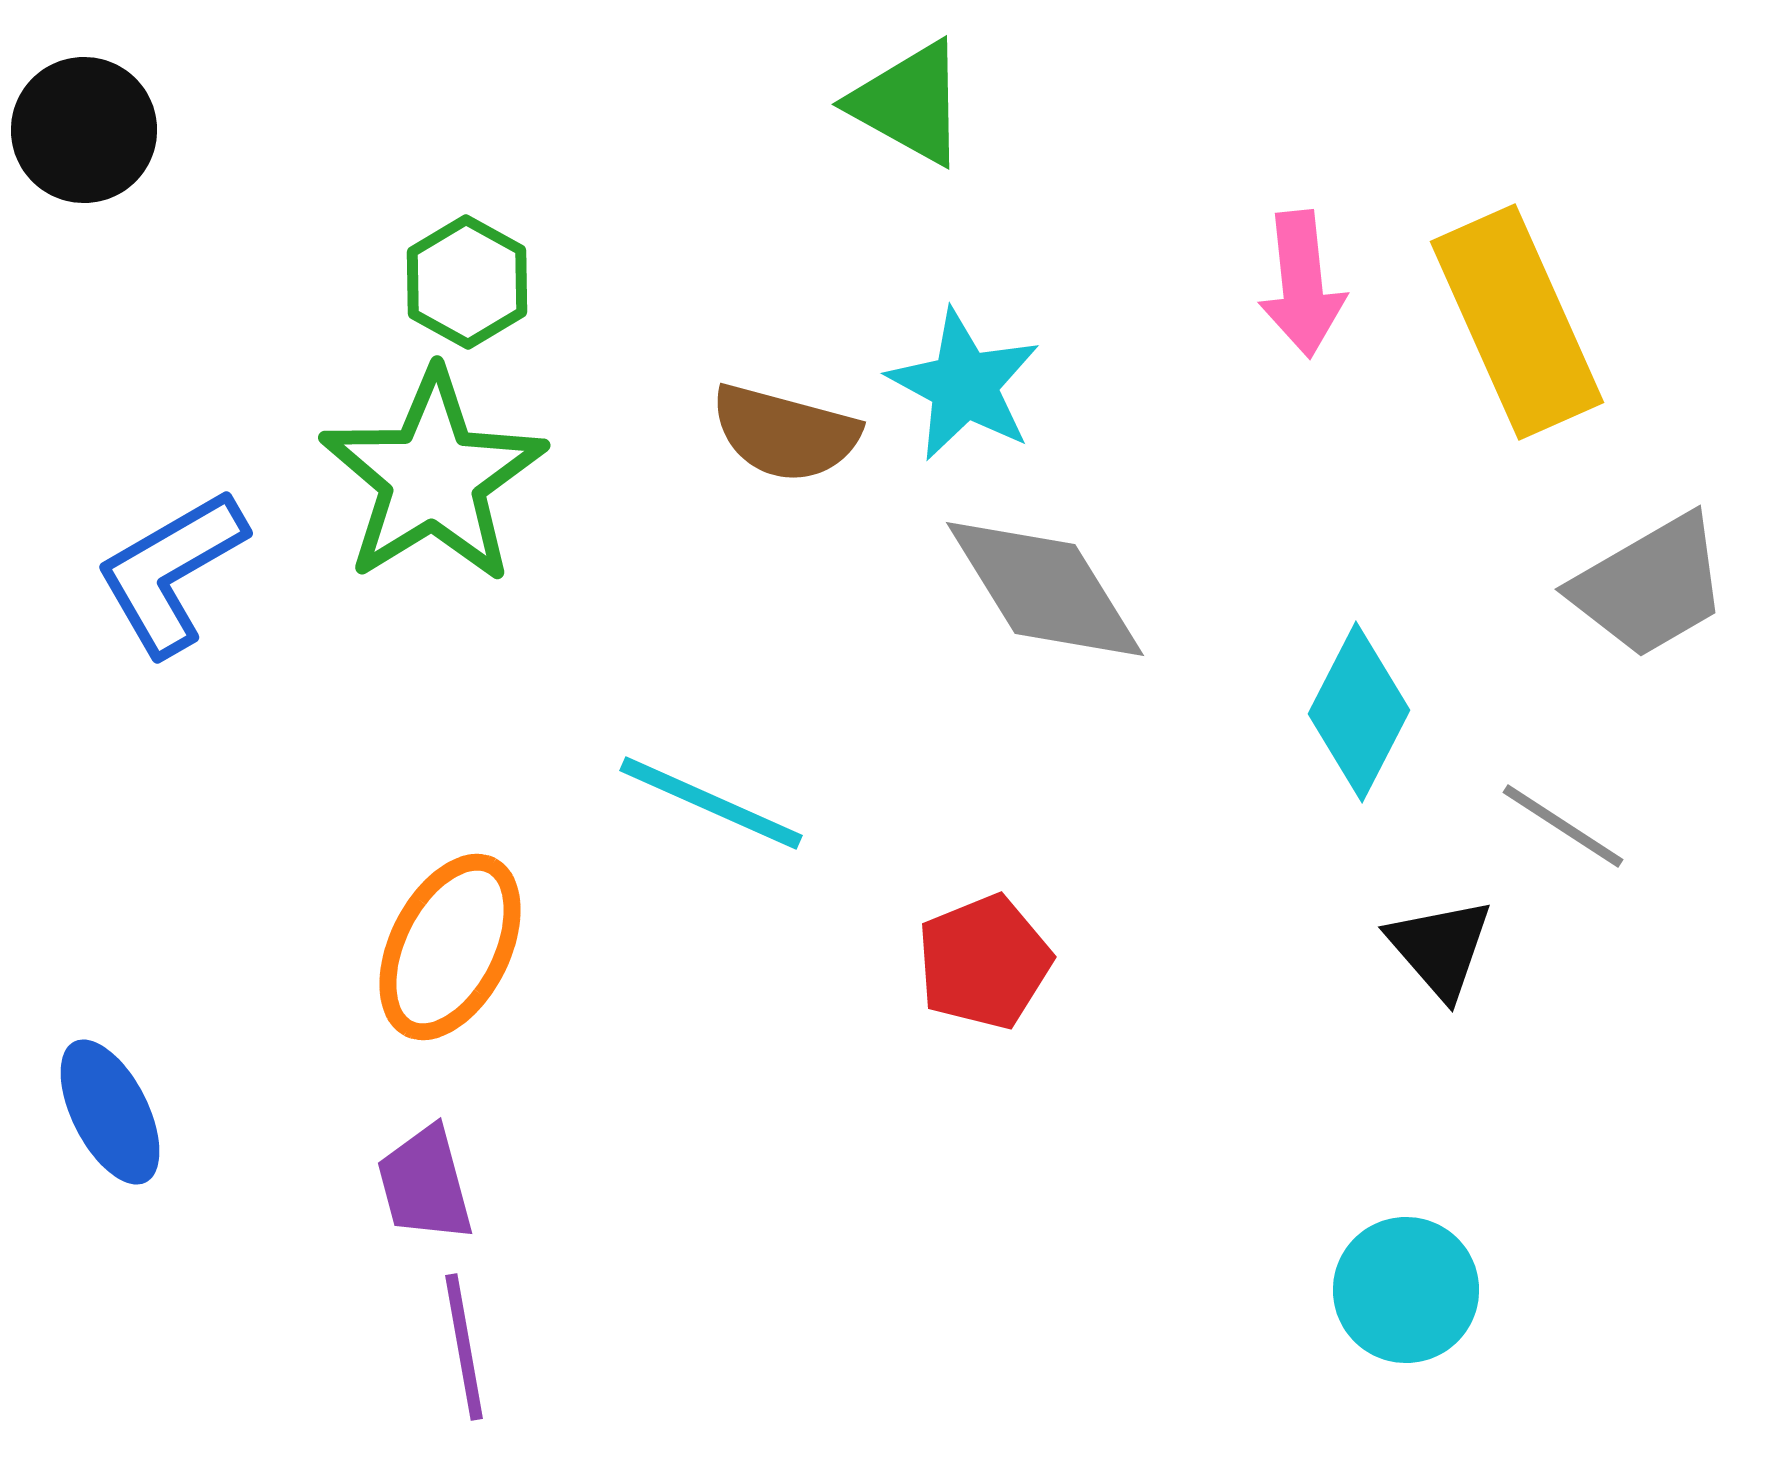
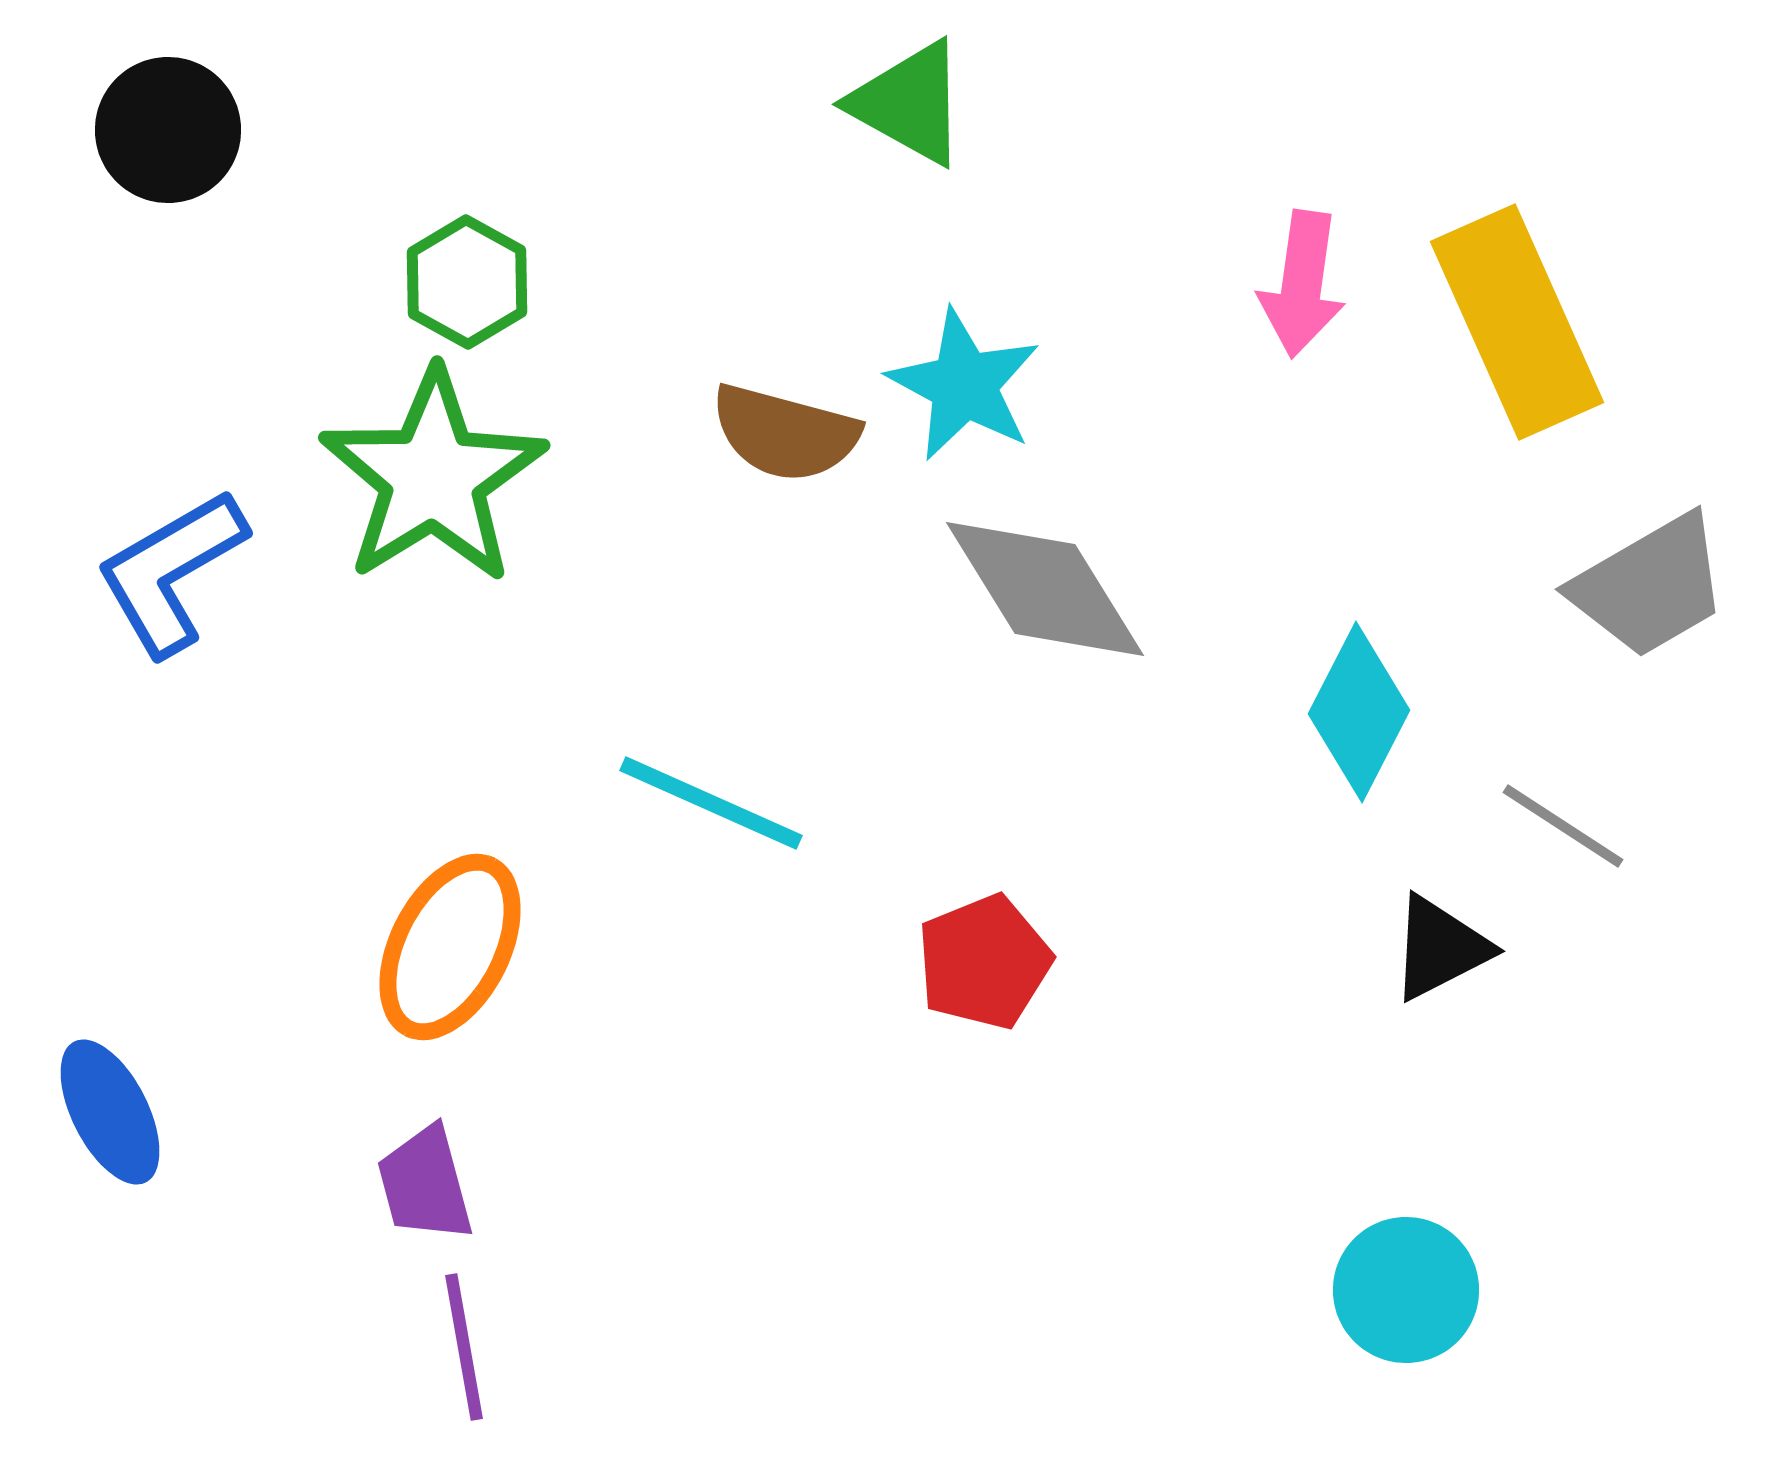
black circle: moved 84 px right
pink arrow: rotated 14 degrees clockwise
black triangle: rotated 44 degrees clockwise
